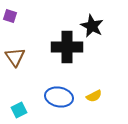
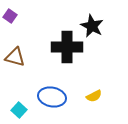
purple square: rotated 16 degrees clockwise
brown triangle: rotated 40 degrees counterclockwise
blue ellipse: moved 7 px left
cyan square: rotated 21 degrees counterclockwise
